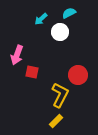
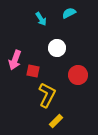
cyan arrow: rotated 80 degrees counterclockwise
white circle: moved 3 px left, 16 px down
pink arrow: moved 2 px left, 5 px down
red square: moved 1 px right, 1 px up
yellow L-shape: moved 13 px left
